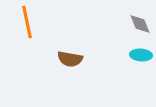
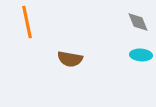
gray diamond: moved 2 px left, 2 px up
